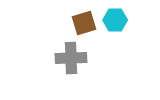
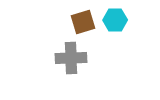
brown square: moved 1 px left, 1 px up
